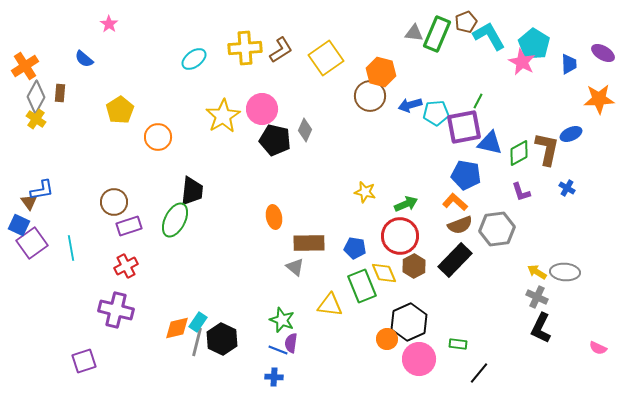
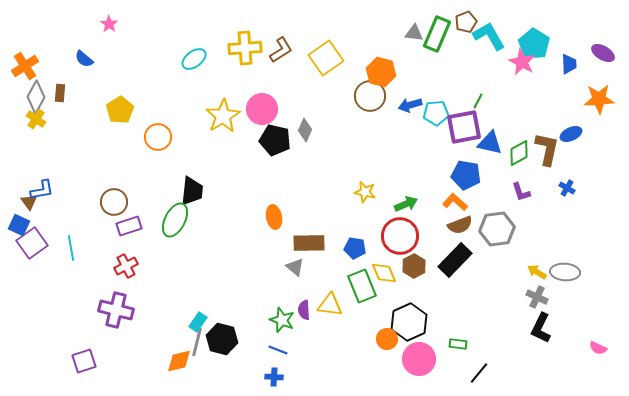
orange diamond at (177, 328): moved 2 px right, 33 px down
black hexagon at (222, 339): rotated 12 degrees counterclockwise
purple semicircle at (291, 343): moved 13 px right, 33 px up; rotated 12 degrees counterclockwise
